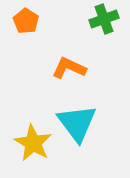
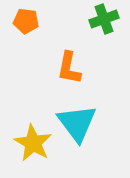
orange pentagon: rotated 25 degrees counterclockwise
orange L-shape: rotated 104 degrees counterclockwise
